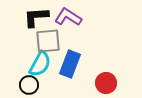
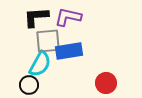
purple L-shape: rotated 20 degrees counterclockwise
blue rectangle: moved 1 px left, 13 px up; rotated 60 degrees clockwise
